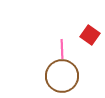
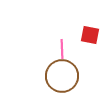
red square: rotated 24 degrees counterclockwise
